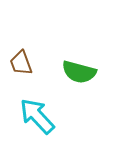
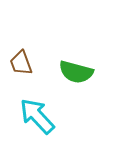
green semicircle: moved 3 px left
